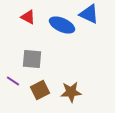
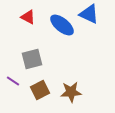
blue ellipse: rotated 15 degrees clockwise
gray square: rotated 20 degrees counterclockwise
